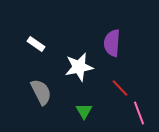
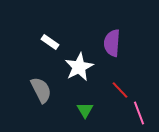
white rectangle: moved 14 px right, 2 px up
white star: rotated 16 degrees counterclockwise
red line: moved 2 px down
gray semicircle: moved 2 px up
green triangle: moved 1 px right, 1 px up
